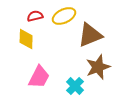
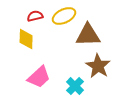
brown triangle: moved 2 px left; rotated 20 degrees clockwise
brown star: moved 1 px up; rotated 20 degrees counterclockwise
pink trapezoid: rotated 20 degrees clockwise
